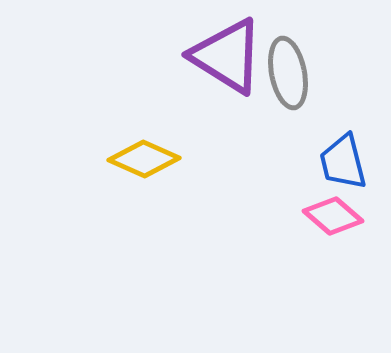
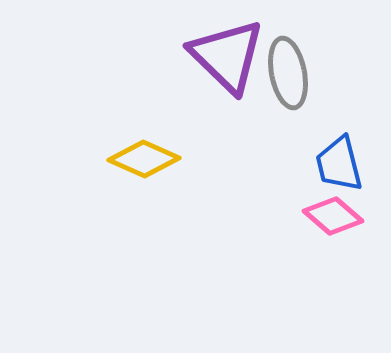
purple triangle: rotated 12 degrees clockwise
blue trapezoid: moved 4 px left, 2 px down
